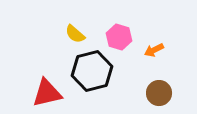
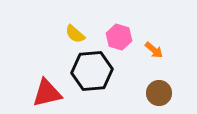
orange arrow: rotated 114 degrees counterclockwise
black hexagon: rotated 9 degrees clockwise
